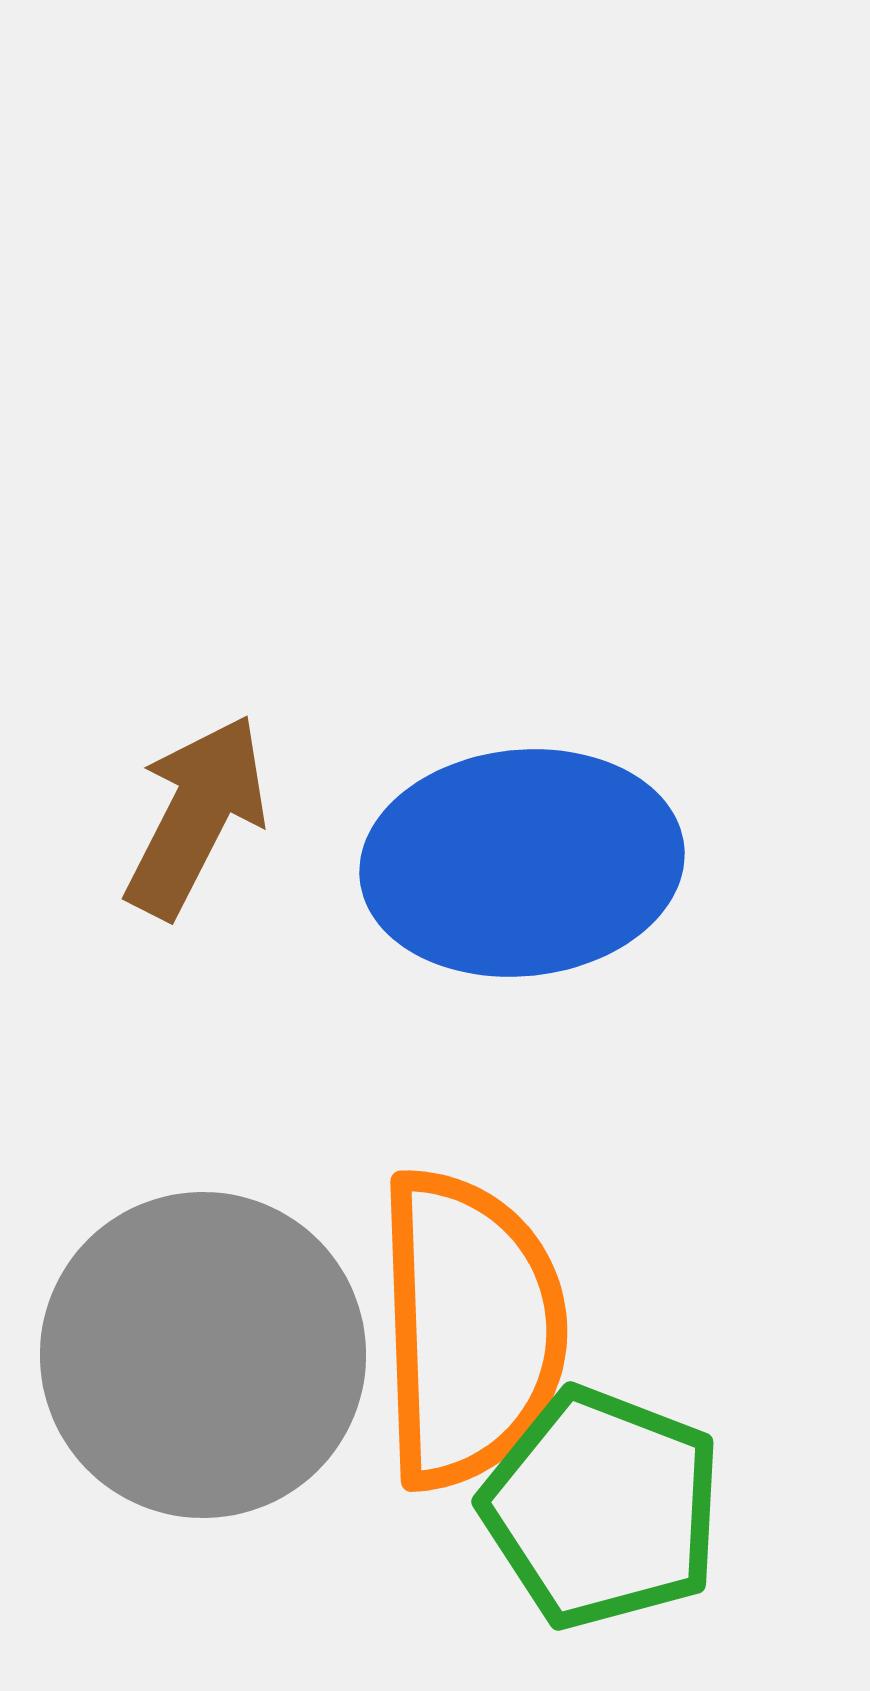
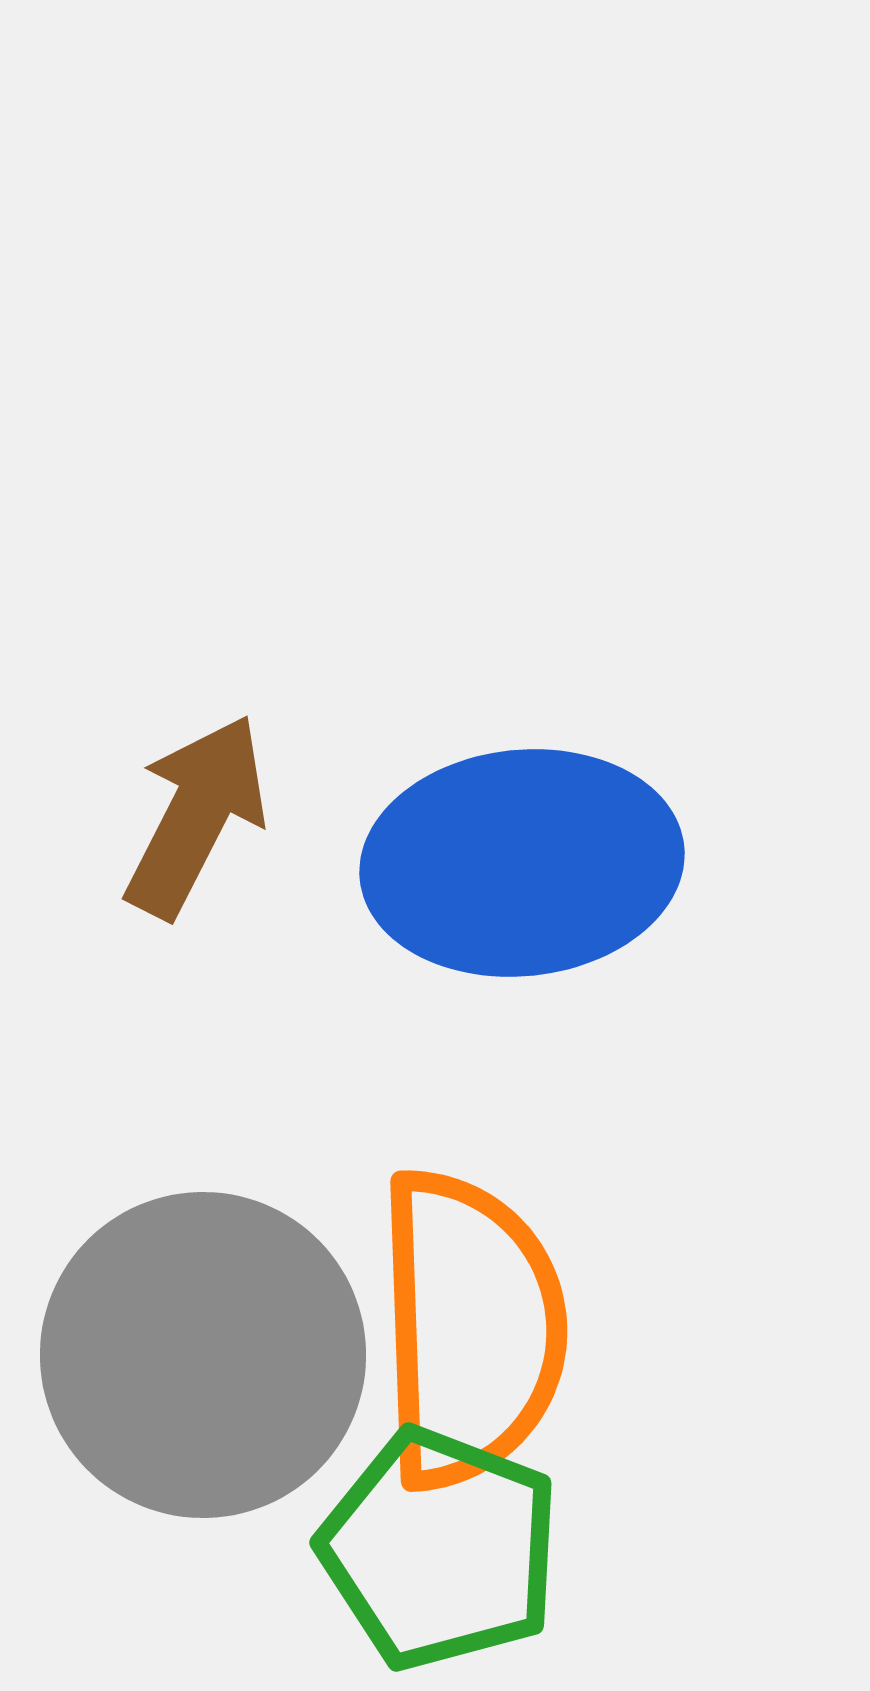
green pentagon: moved 162 px left, 41 px down
